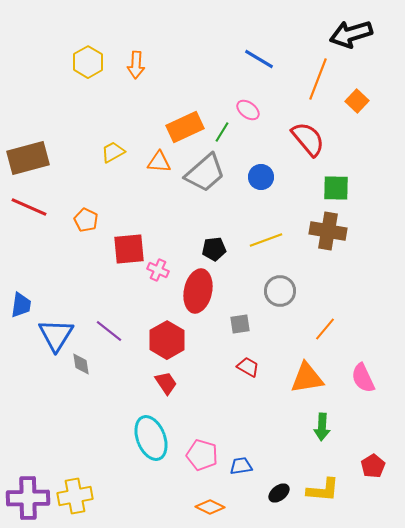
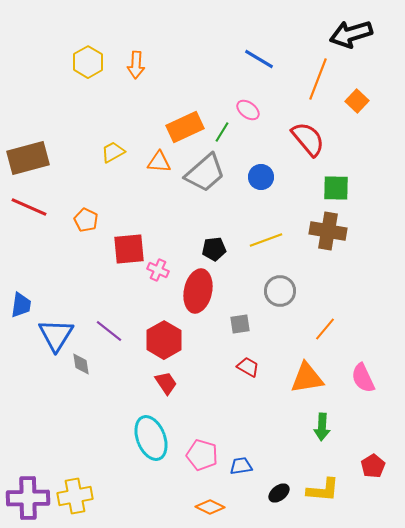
red hexagon at (167, 340): moved 3 px left
